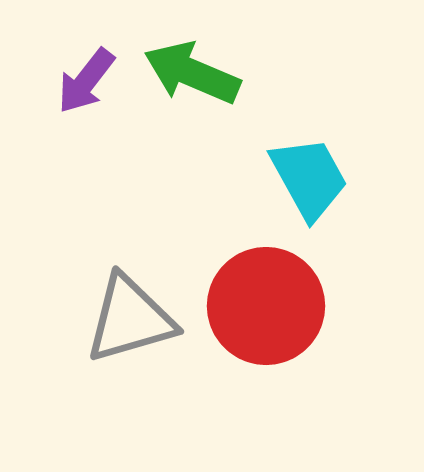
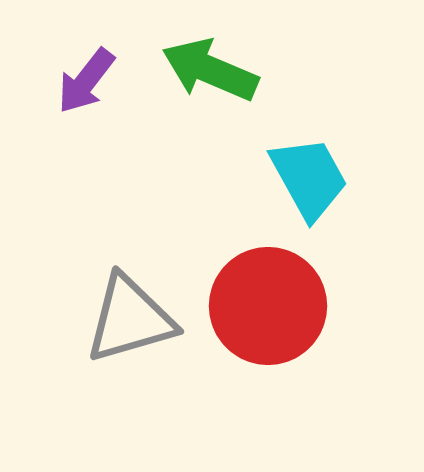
green arrow: moved 18 px right, 3 px up
red circle: moved 2 px right
